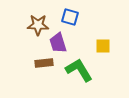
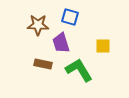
purple trapezoid: moved 3 px right
brown rectangle: moved 1 px left, 1 px down; rotated 18 degrees clockwise
